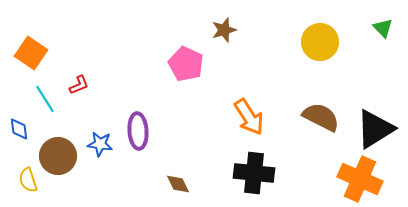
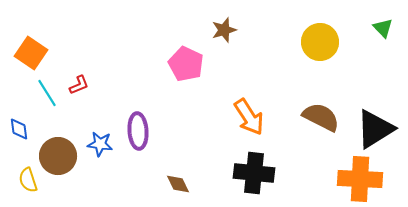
cyan line: moved 2 px right, 6 px up
orange cross: rotated 21 degrees counterclockwise
